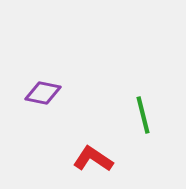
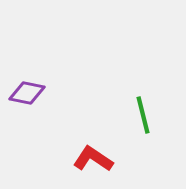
purple diamond: moved 16 px left
